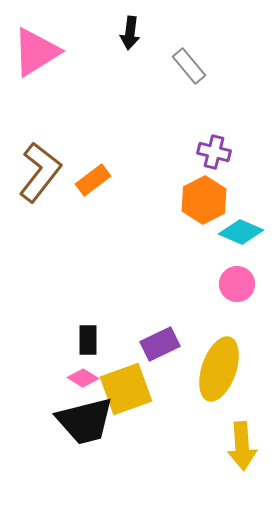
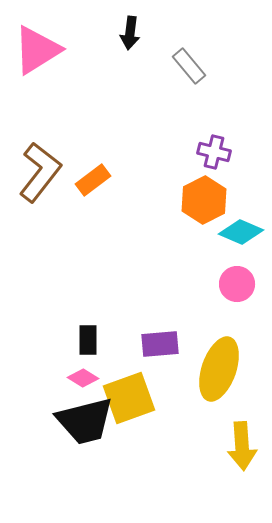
pink triangle: moved 1 px right, 2 px up
purple rectangle: rotated 21 degrees clockwise
yellow square: moved 3 px right, 9 px down
